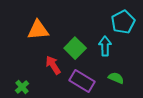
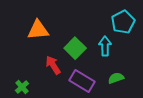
green semicircle: rotated 42 degrees counterclockwise
